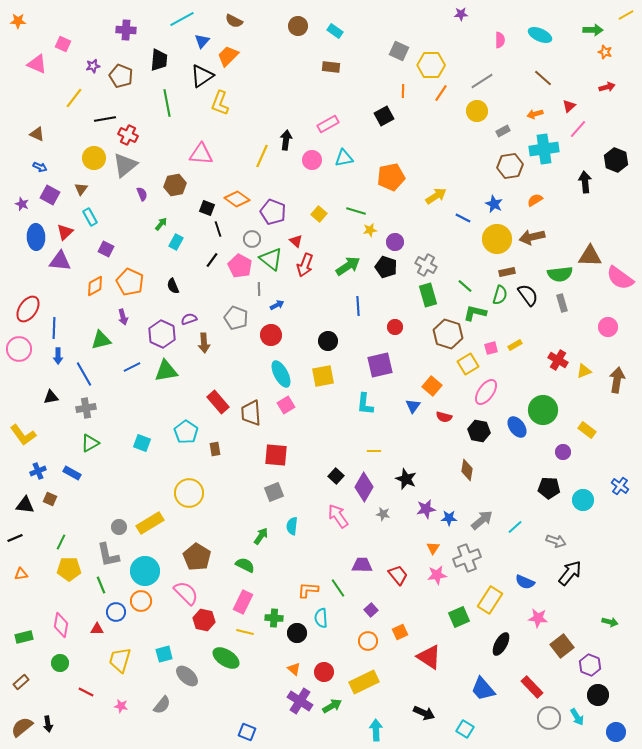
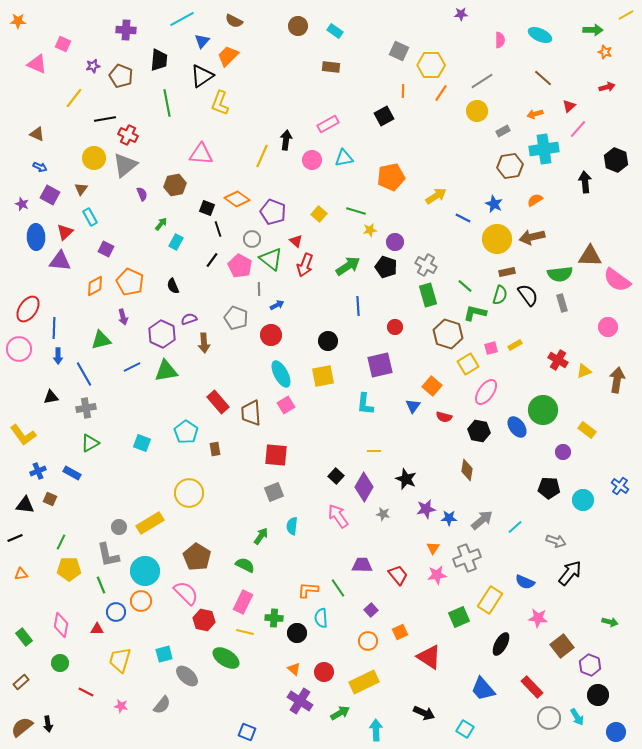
pink semicircle at (620, 278): moved 3 px left, 2 px down
green rectangle at (24, 637): rotated 66 degrees clockwise
green arrow at (332, 706): moved 8 px right, 7 px down
